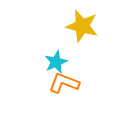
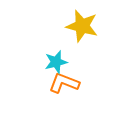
cyan star: rotated 10 degrees clockwise
